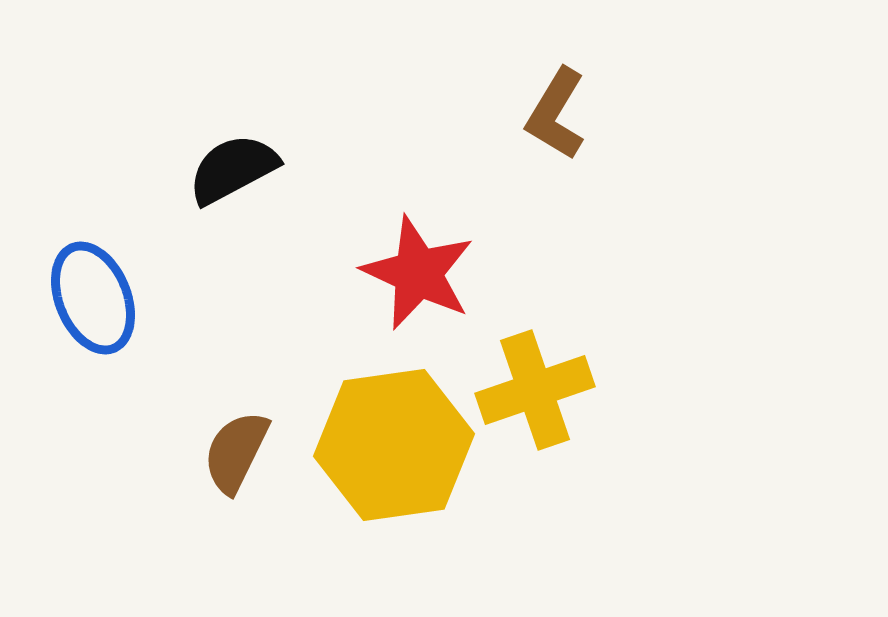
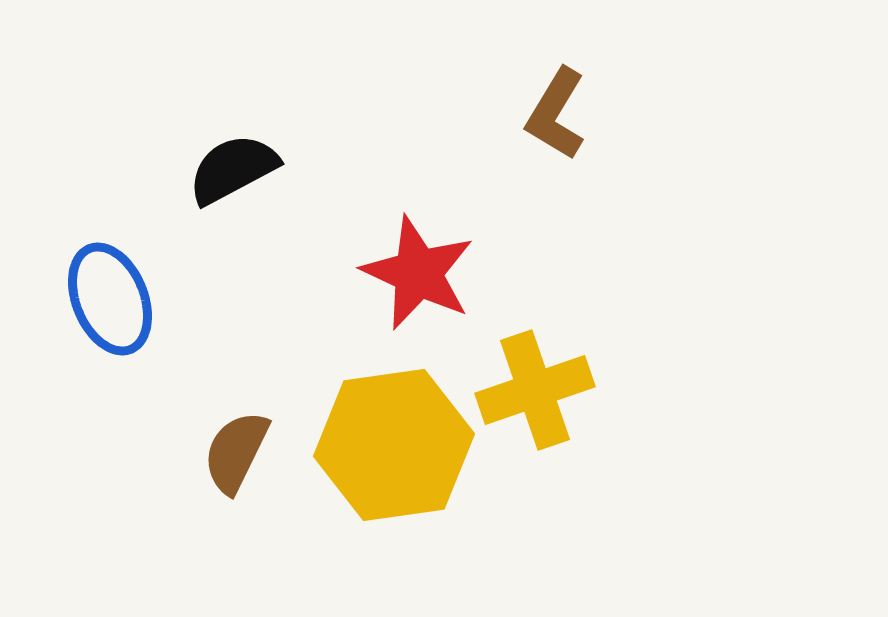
blue ellipse: moved 17 px right, 1 px down
